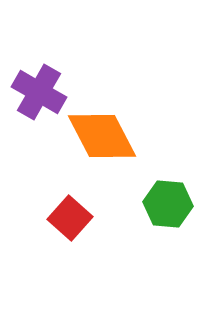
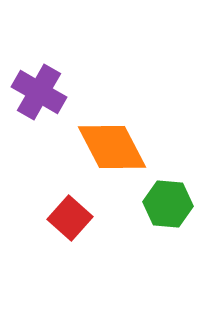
orange diamond: moved 10 px right, 11 px down
